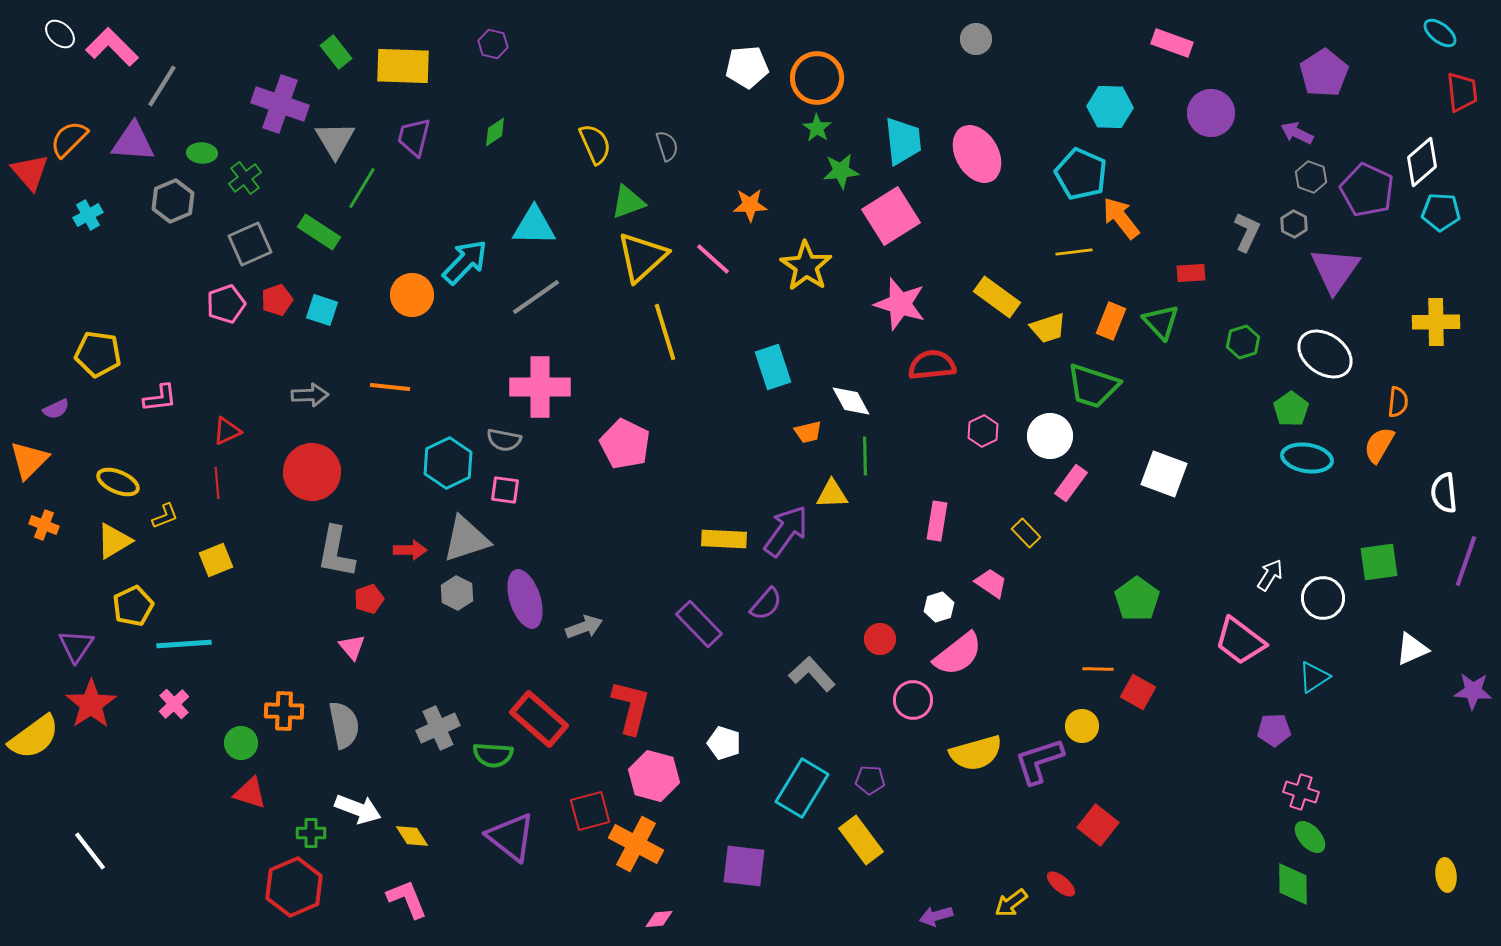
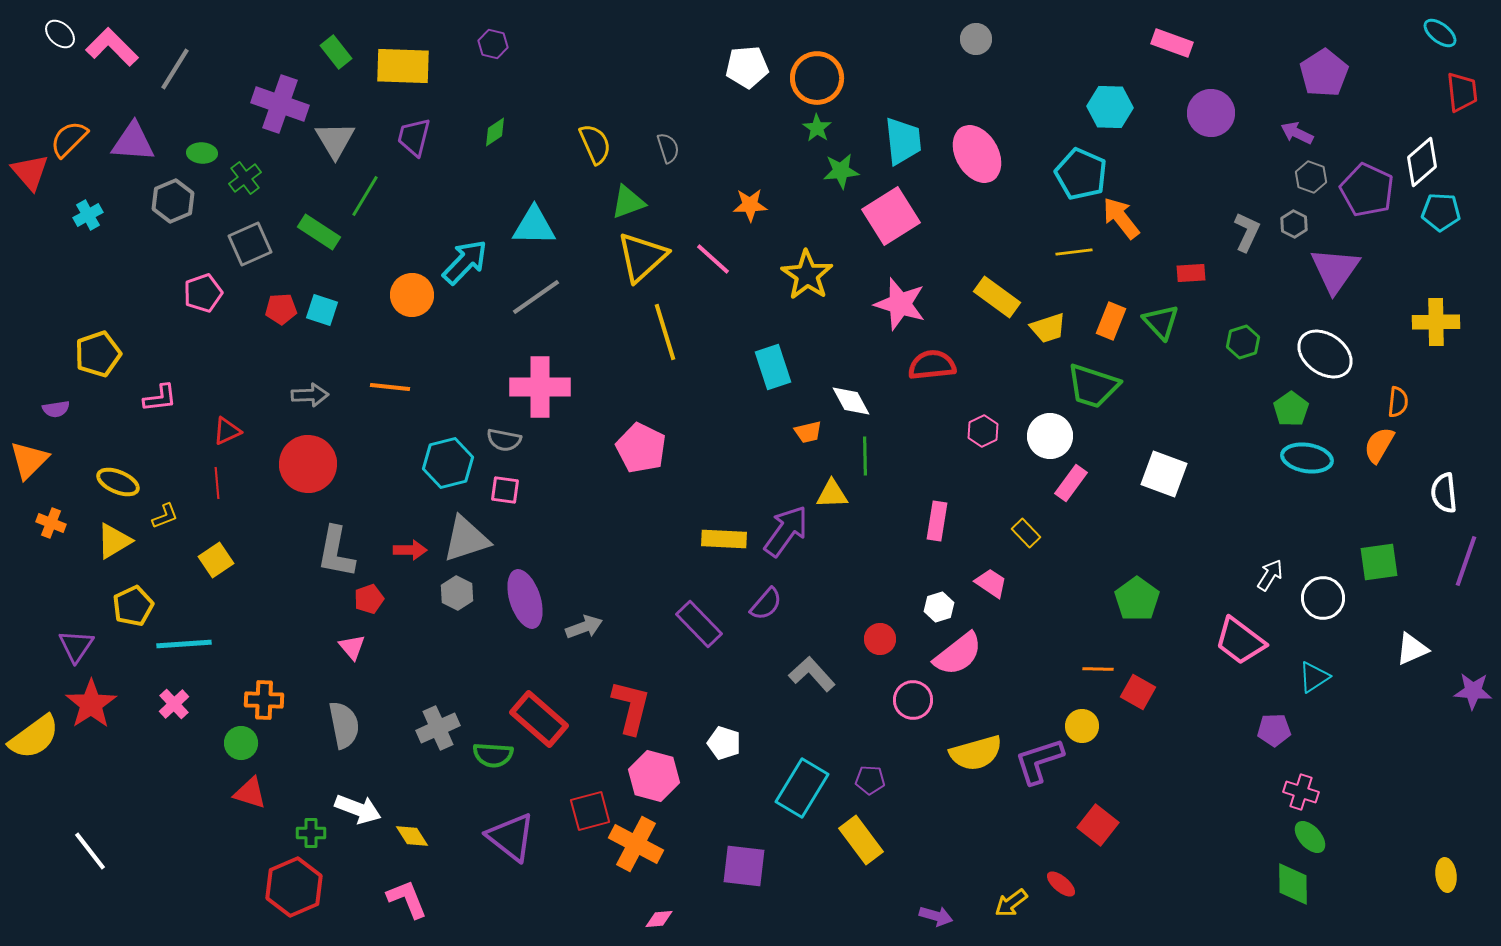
gray line at (162, 86): moved 13 px right, 17 px up
gray semicircle at (667, 146): moved 1 px right, 2 px down
green line at (362, 188): moved 3 px right, 8 px down
yellow star at (806, 266): moved 1 px right, 9 px down
red pentagon at (277, 300): moved 4 px right, 9 px down; rotated 16 degrees clockwise
pink pentagon at (226, 304): moved 23 px left, 11 px up
yellow pentagon at (98, 354): rotated 27 degrees counterclockwise
purple semicircle at (56, 409): rotated 16 degrees clockwise
pink pentagon at (625, 444): moved 16 px right, 4 px down
cyan hexagon at (448, 463): rotated 12 degrees clockwise
red circle at (312, 472): moved 4 px left, 8 px up
orange cross at (44, 525): moved 7 px right, 2 px up
yellow square at (216, 560): rotated 12 degrees counterclockwise
orange cross at (284, 711): moved 20 px left, 11 px up
purple arrow at (936, 916): rotated 148 degrees counterclockwise
